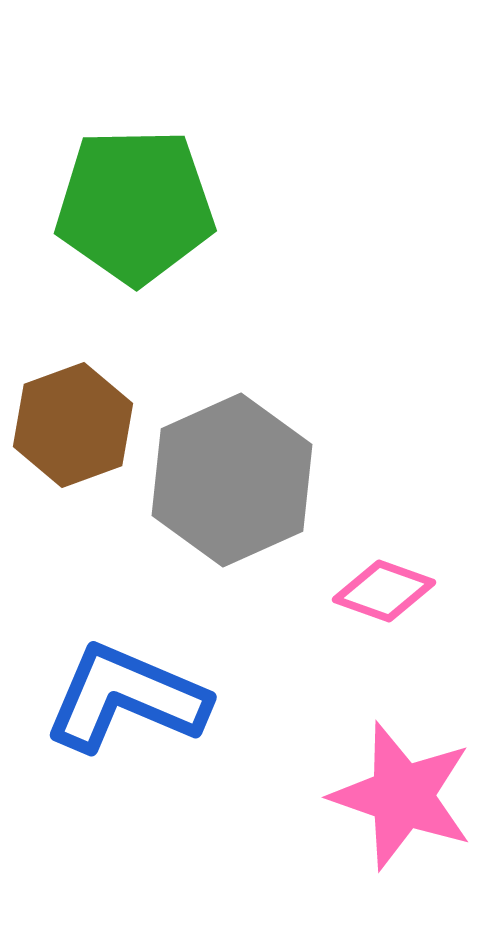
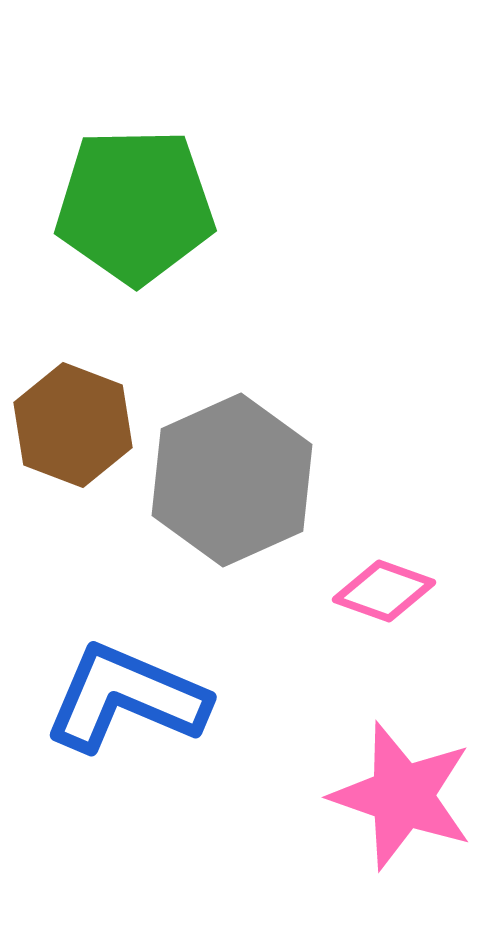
brown hexagon: rotated 19 degrees counterclockwise
